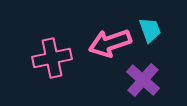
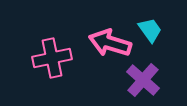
cyan trapezoid: rotated 16 degrees counterclockwise
pink arrow: rotated 36 degrees clockwise
